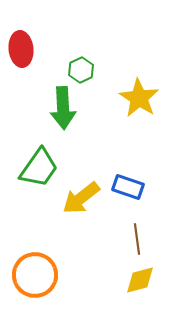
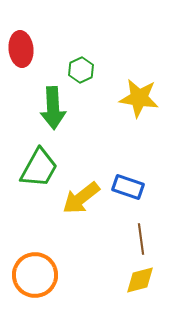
yellow star: rotated 24 degrees counterclockwise
green arrow: moved 10 px left
green trapezoid: rotated 6 degrees counterclockwise
brown line: moved 4 px right
